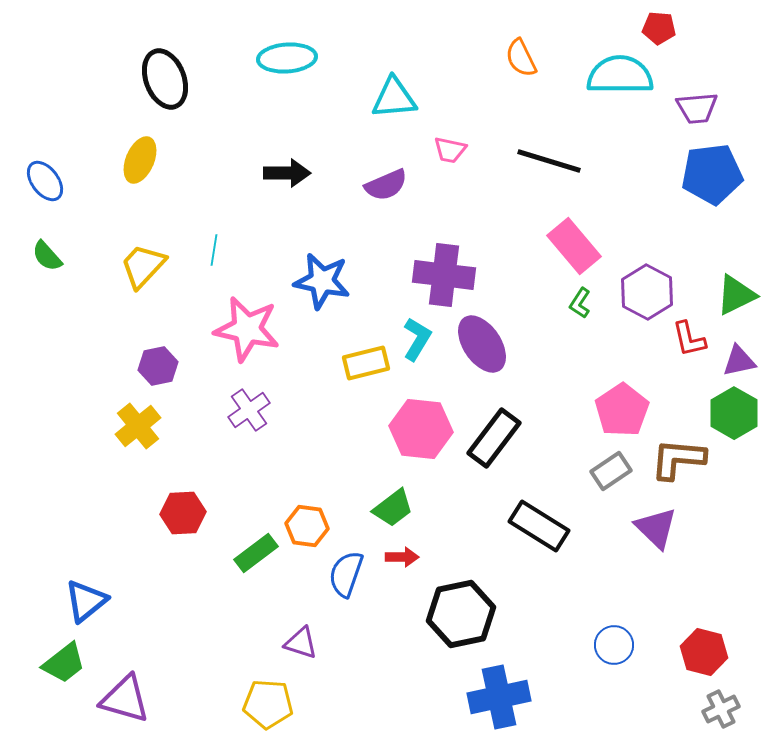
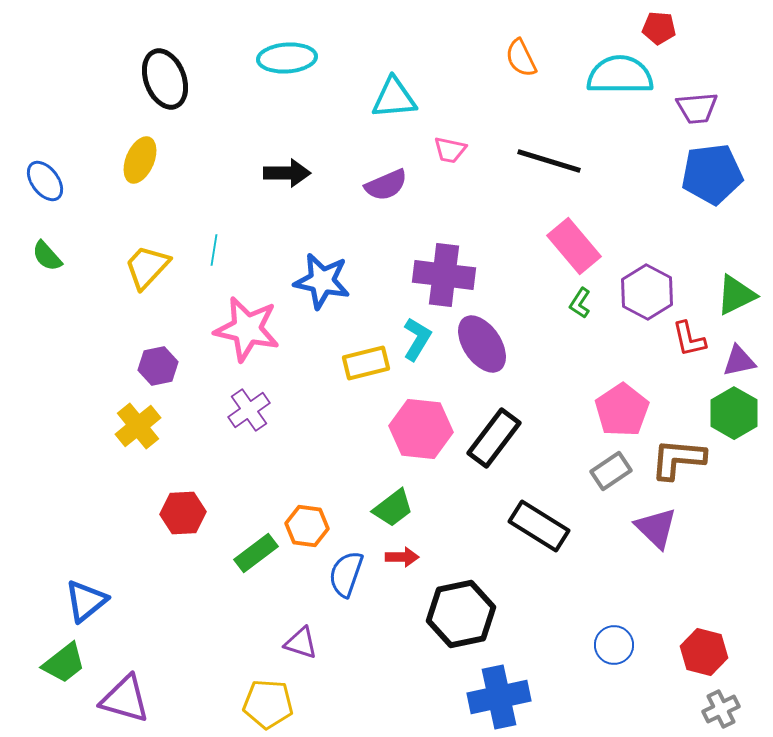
yellow trapezoid at (143, 266): moved 4 px right, 1 px down
